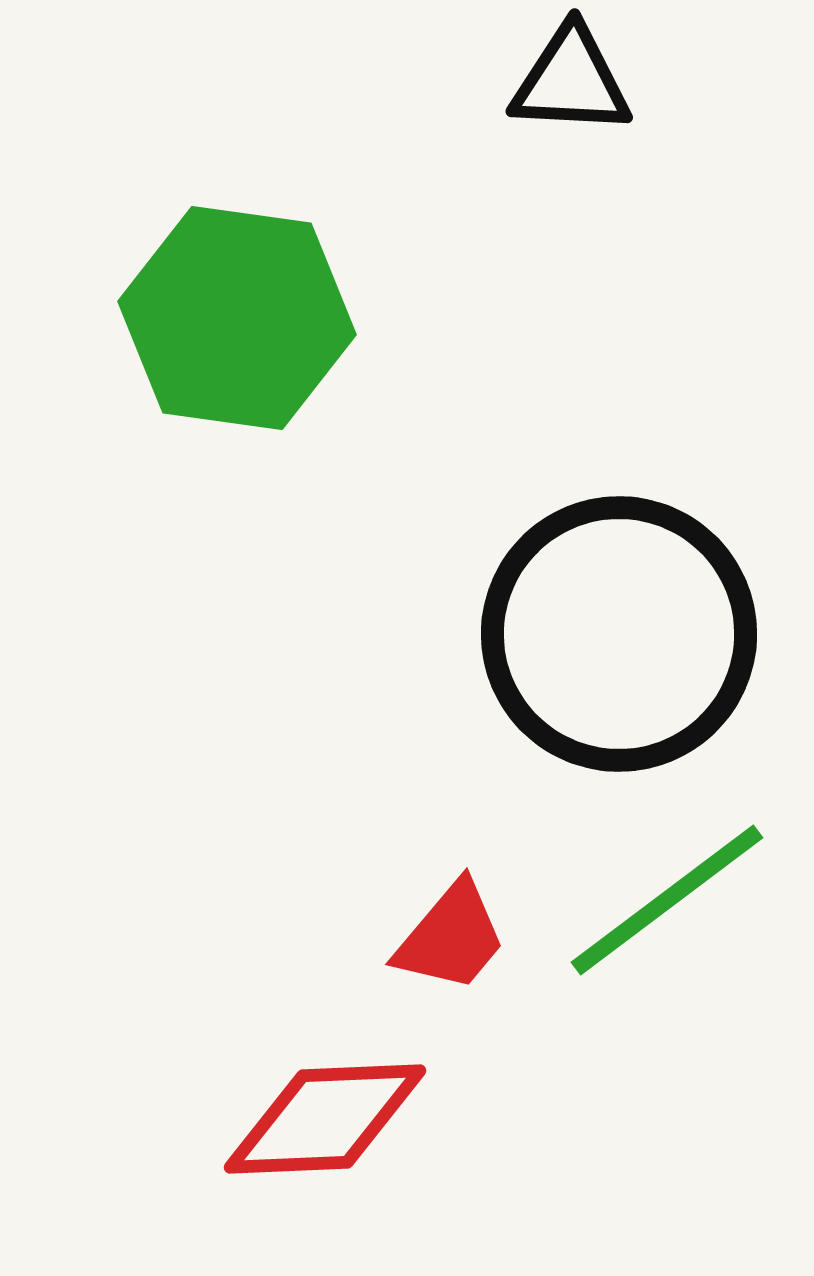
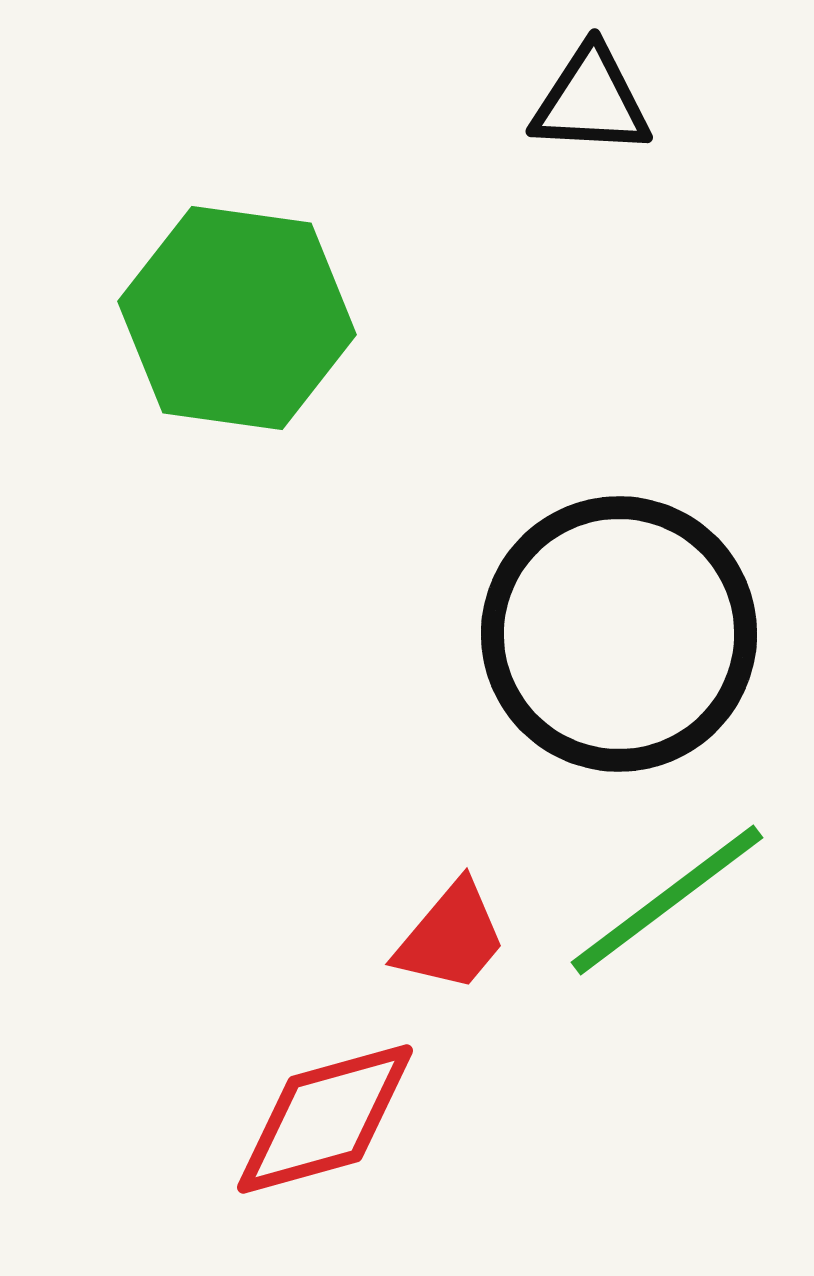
black triangle: moved 20 px right, 20 px down
red diamond: rotated 13 degrees counterclockwise
